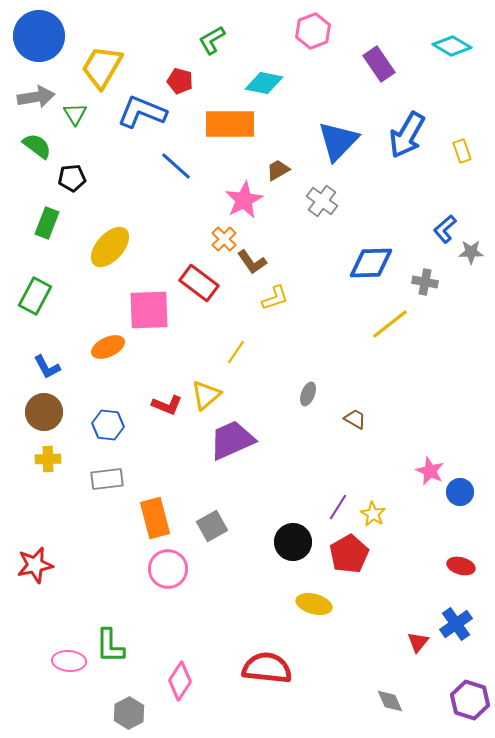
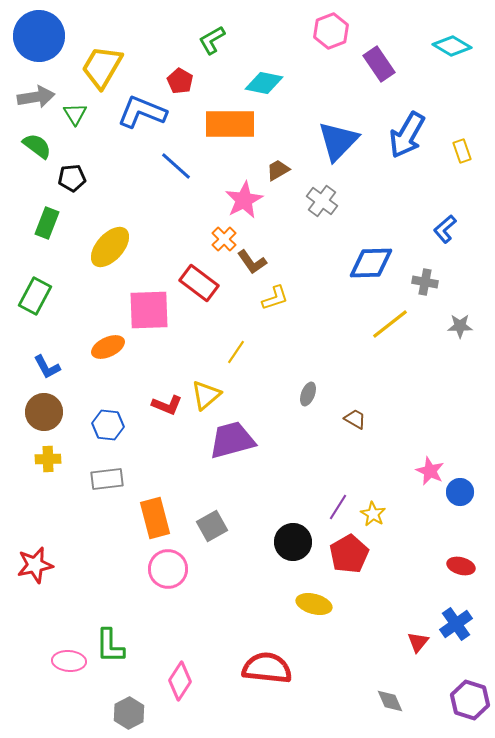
pink hexagon at (313, 31): moved 18 px right
red pentagon at (180, 81): rotated 15 degrees clockwise
gray star at (471, 252): moved 11 px left, 74 px down
purple trapezoid at (232, 440): rotated 9 degrees clockwise
